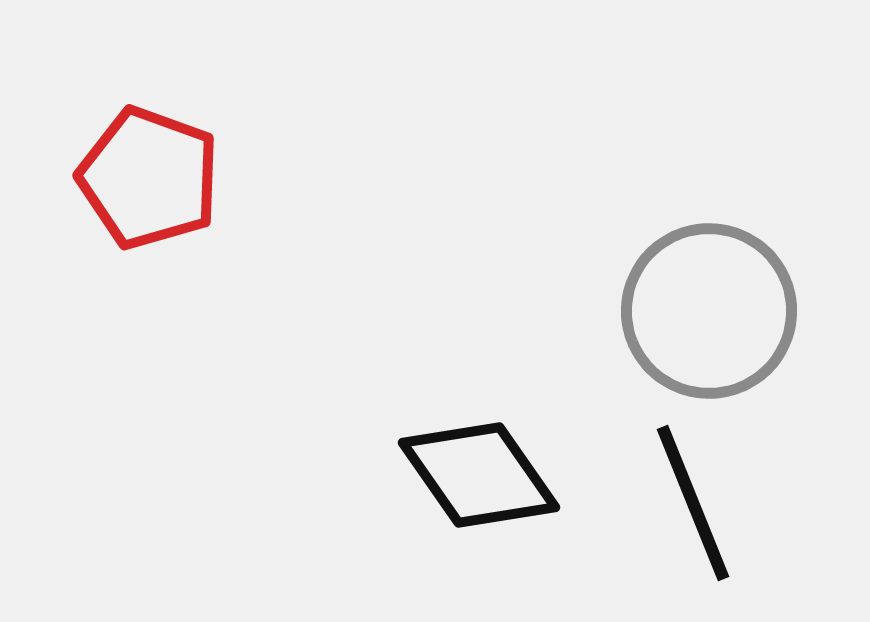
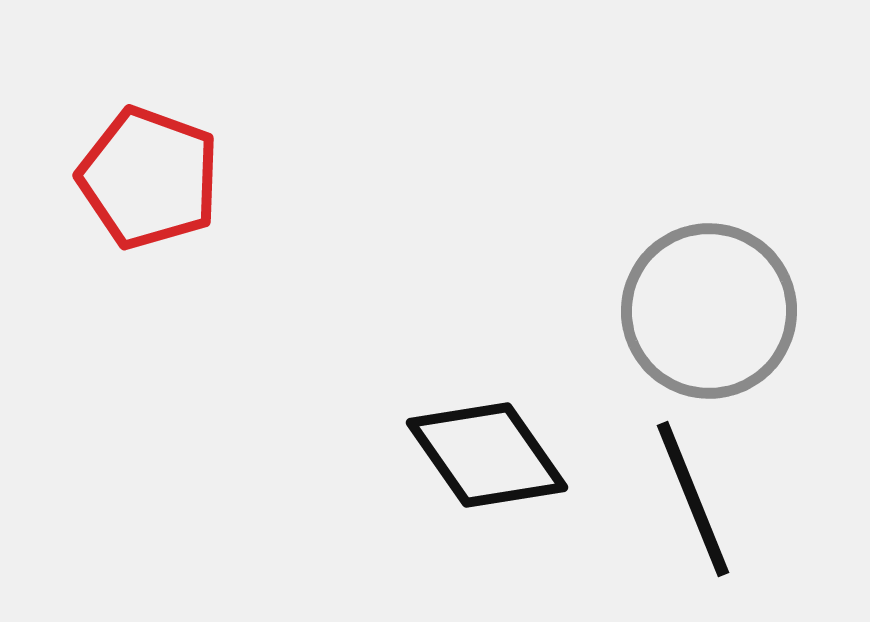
black diamond: moved 8 px right, 20 px up
black line: moved 4 px up
